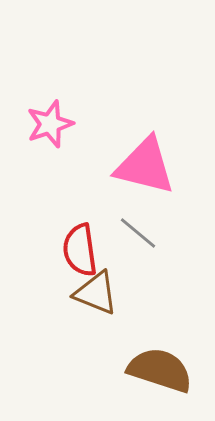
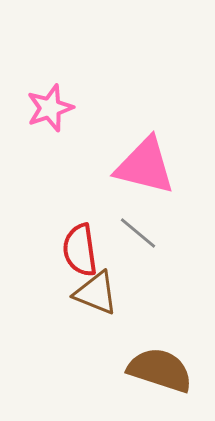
pink star: moved 16 px up
